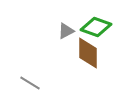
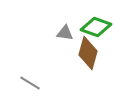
gray triangle: moved 1 px left, 2 px down; rotated 36 degrees clockwise
brown diamond: rotated 16 degrees clockwise
